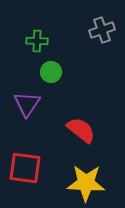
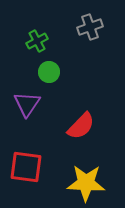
gray cross: moved 12 px left, 3 px up
green cross: rotated 30 degrees counterclockwise
green circle: moved 2 px left
red semicircle: moved 4 px up; rotated 96 degrees clockwise
red square: moved 1 px right, 1 px up
